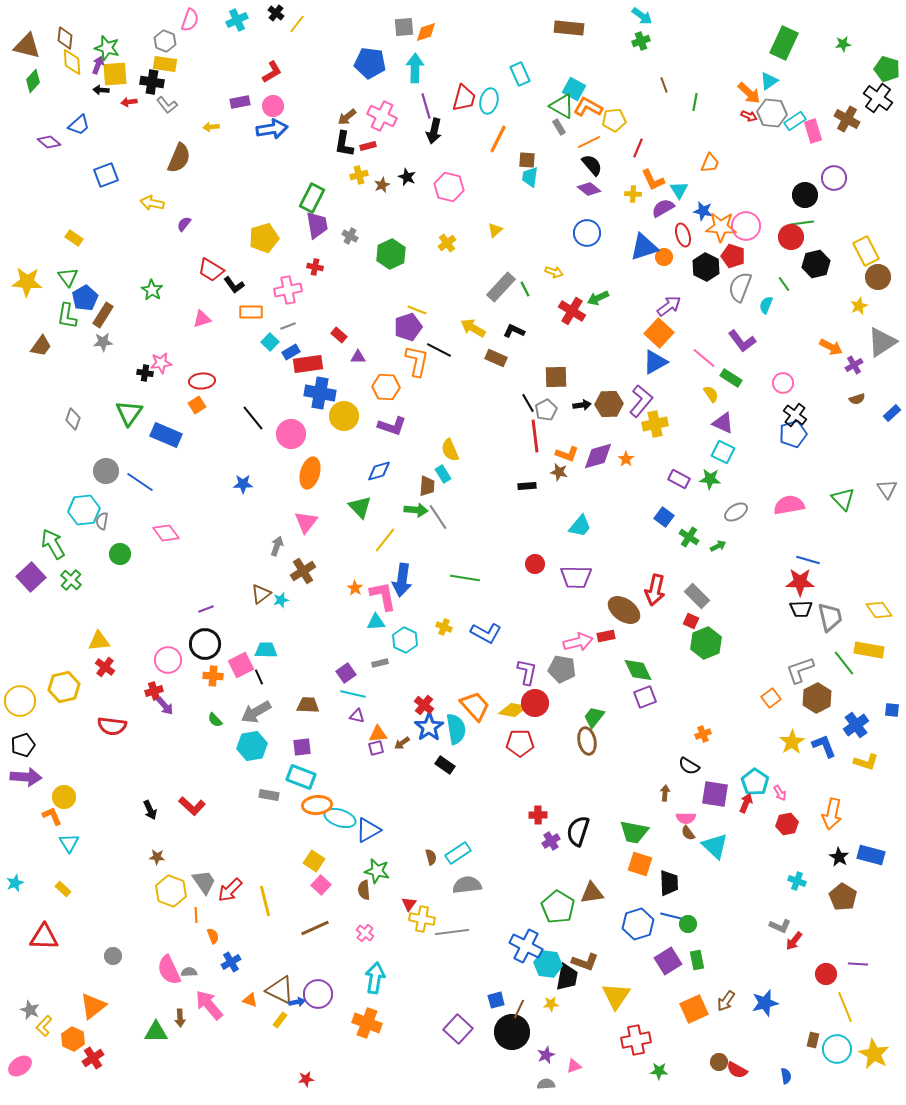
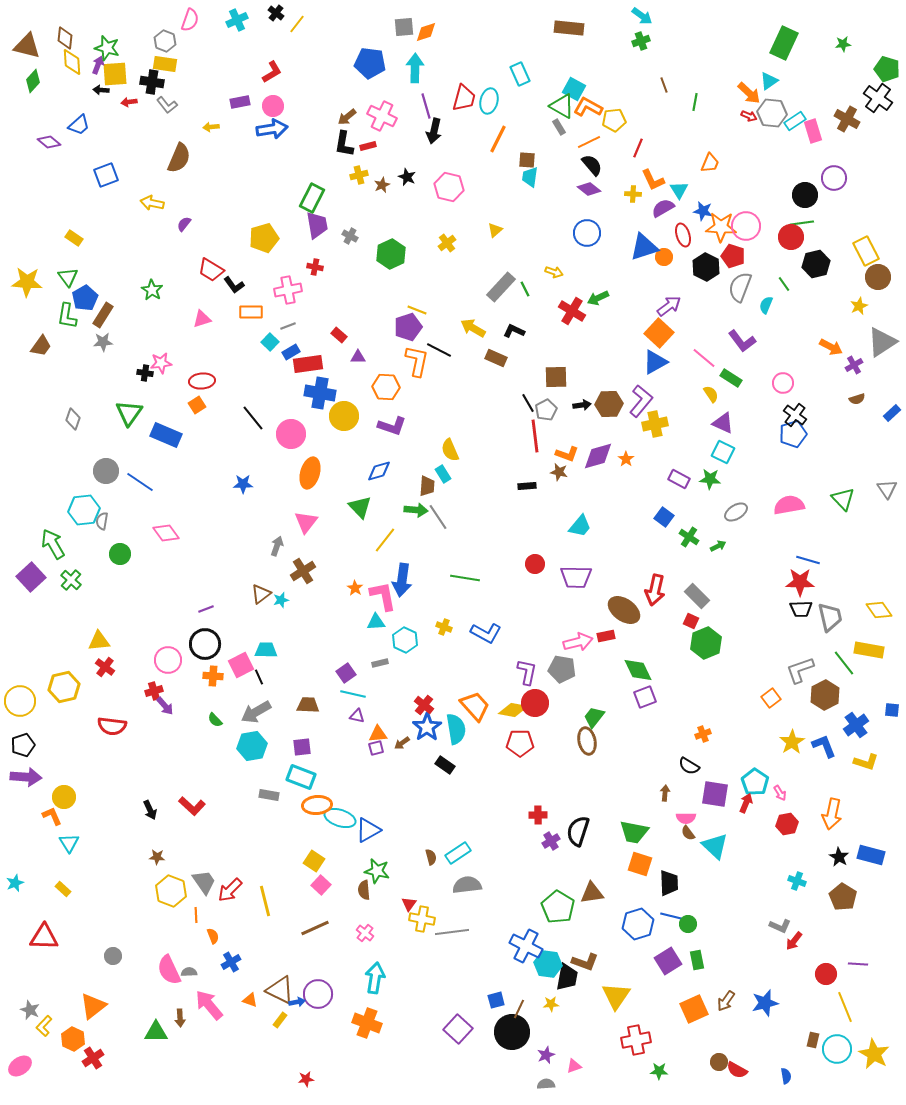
brown hexagon at (817, 698): moved 8 px right, 3 px up
blue star at (429, 727): moved 2 px left
